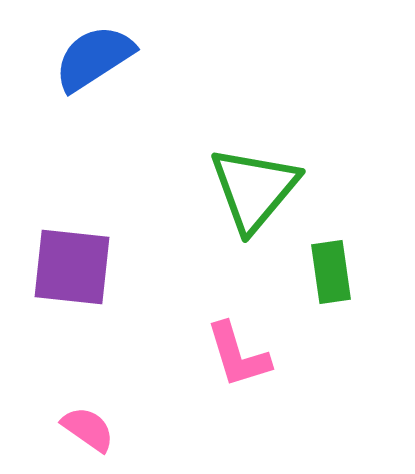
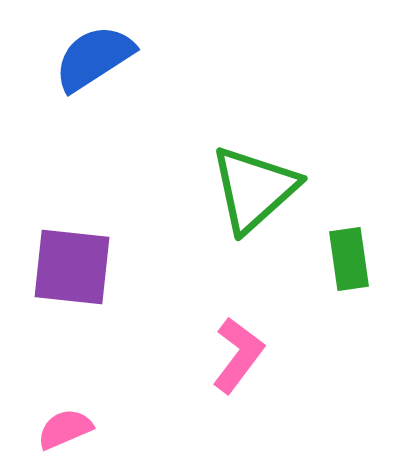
green triangle: rotated 8 degrees clockwise
green rectangle: moved 18 px right, 13 px up
pink L-shape: rotated 126 degrees counterclockwise
pink semicircle: moved 23 px left; rotated 58 degrees counterclockwise
